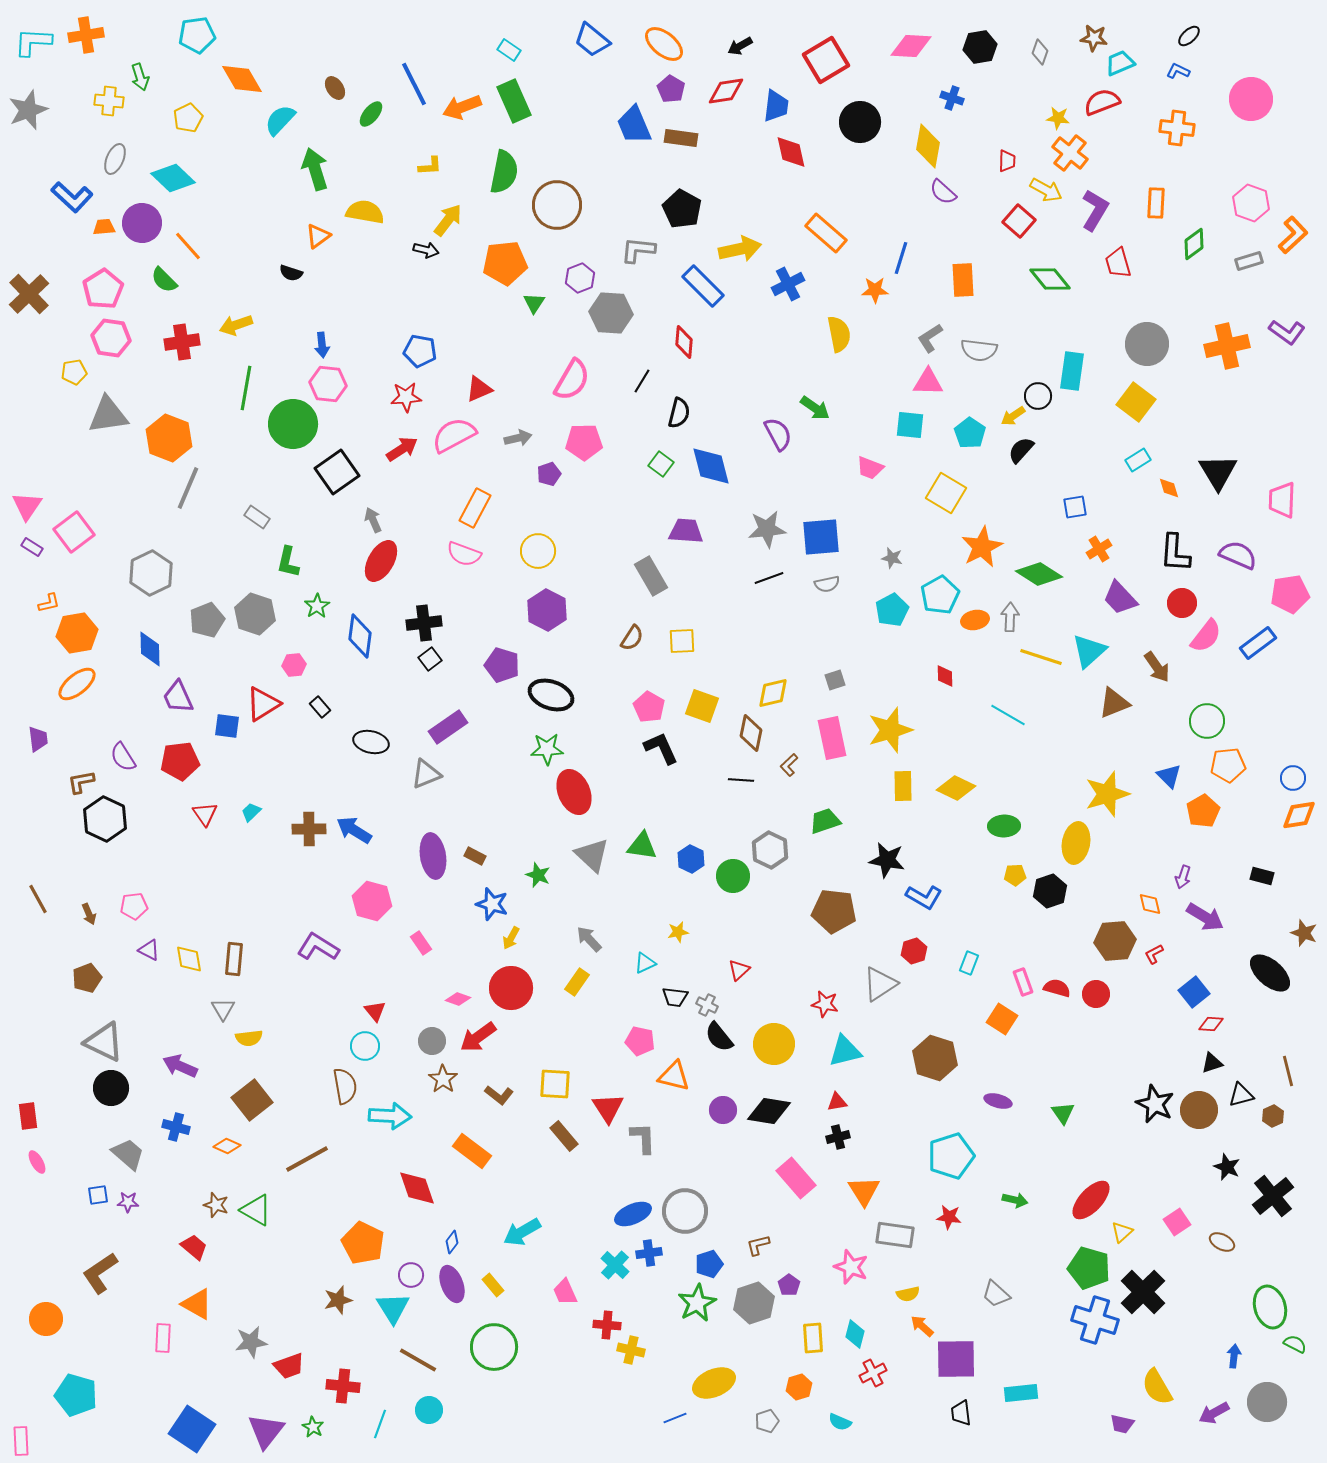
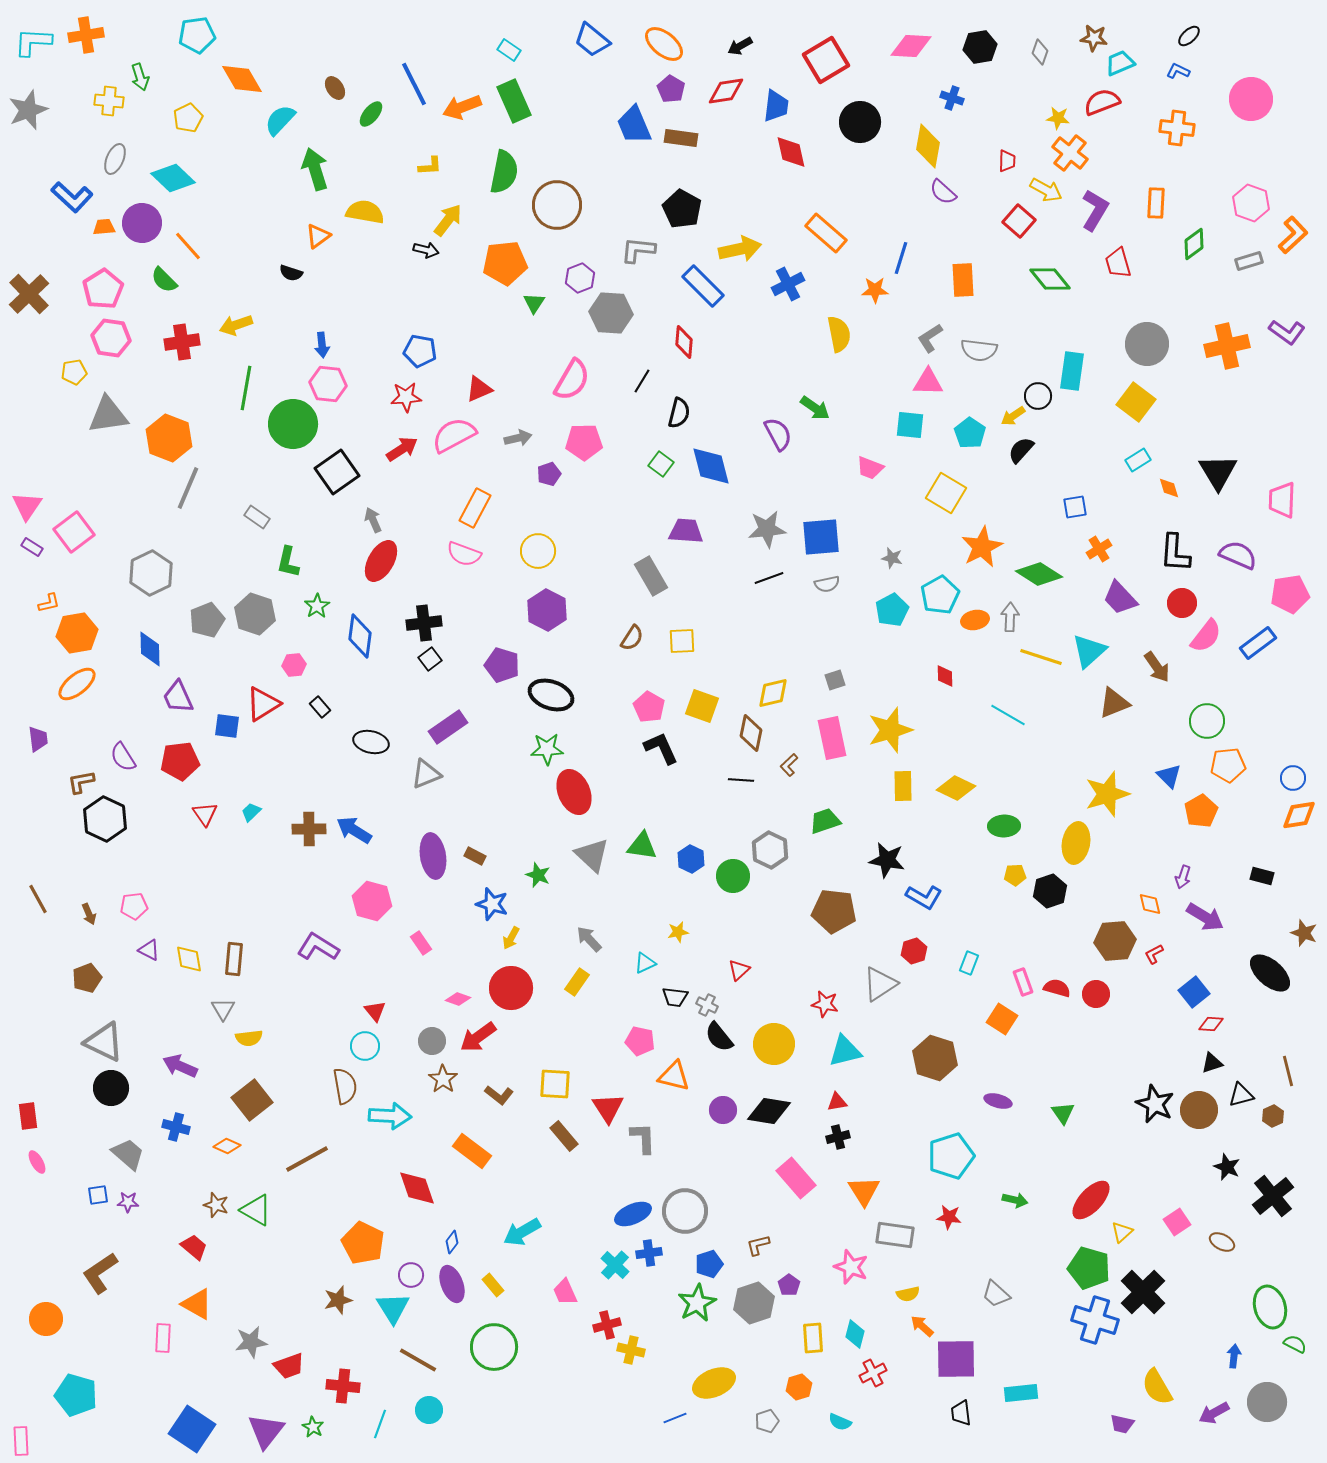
orange pentagon at (1203, 811): moved 2 px left
red cross at (607, 1325): rotated 20 degrees counterclockwise
